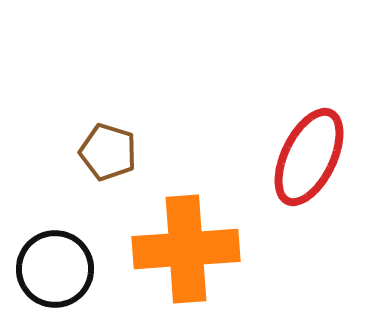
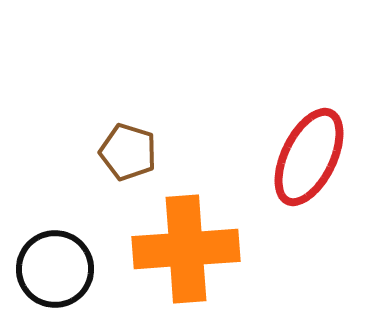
brown pentagon: moved 20 px right
